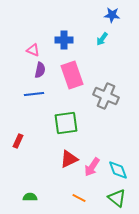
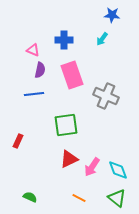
green square: moved 2 px down
green semicircle: rotated 24 degrees clockwise
